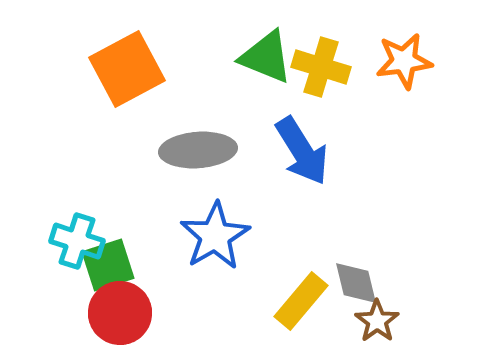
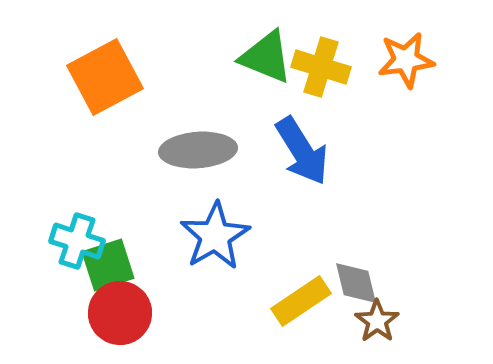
orange star: moved 2 px right, 1 px up
orange square: moved 22 px left, 8 px down
yellow rectangle: rotated 16 degrees clockwise
